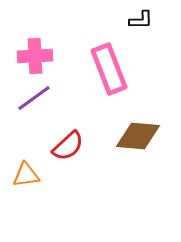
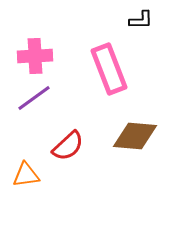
brown diamond: moved 3 px left
